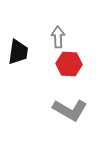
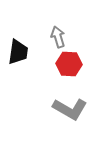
gray arrow: rotated 15 degrees counterclockwise
gray L-shape: moved 1 px up
